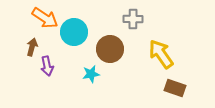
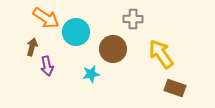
orange arrow: moved 1 px right
cyan circle: moved 2 px right
brown circle: moved 3 px right
